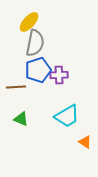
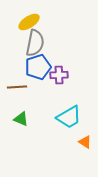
yellow ellipse: rotated 15 degrees clockwise
blue pentagon: moved 3 px up
brown line: moved 1 px right
cyan trapezoid: moved 2 px right, 1 px down
